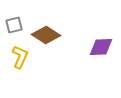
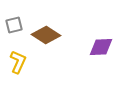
yellow L-shape: moved 2 px left, 5 px down
